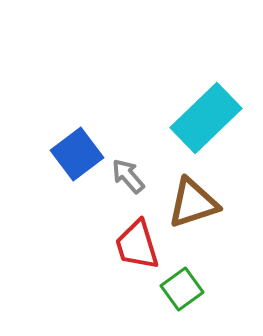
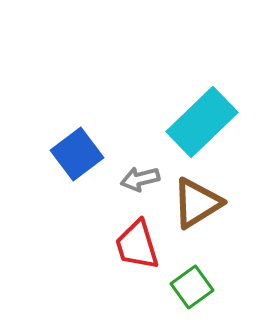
cyan rectangle: moved 4 px left, 4 px down
gray arrow: moved 12 px right, 3 px down; rotated 63 degrees counterclockwise
brown triangle: moved 4 px right; rotated 14 degrees counterclockwise
green square: moved 10 px right, 2 px up
